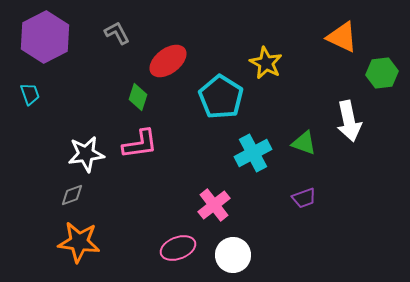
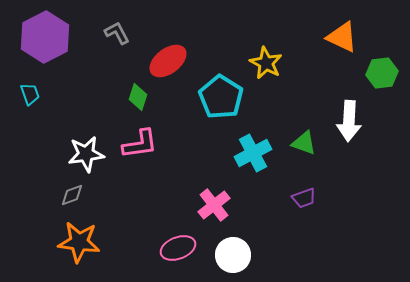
white arrow: rotated 15 degrees clockwise
